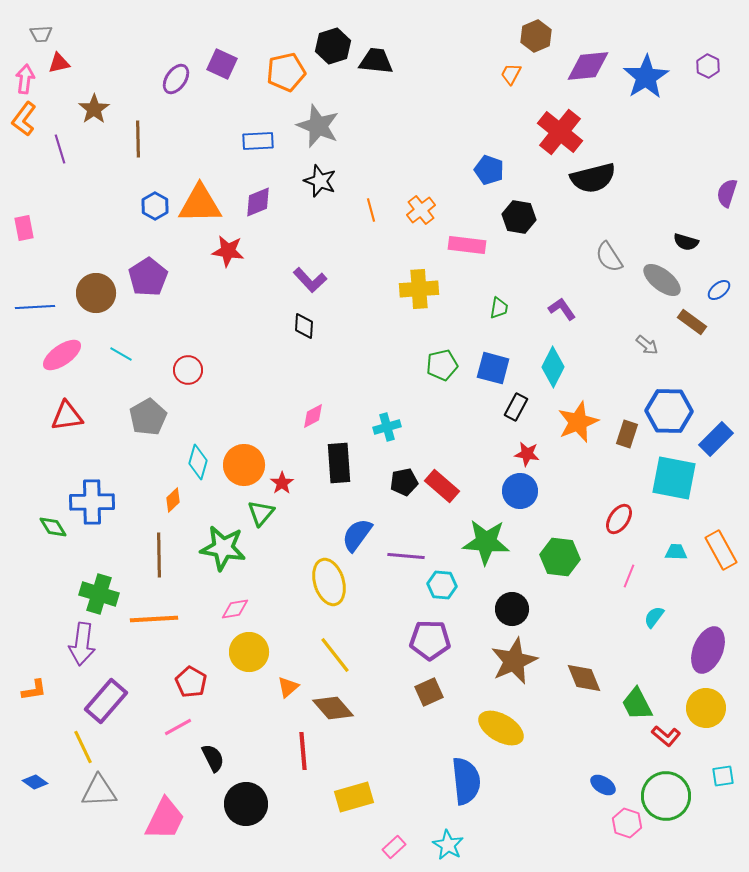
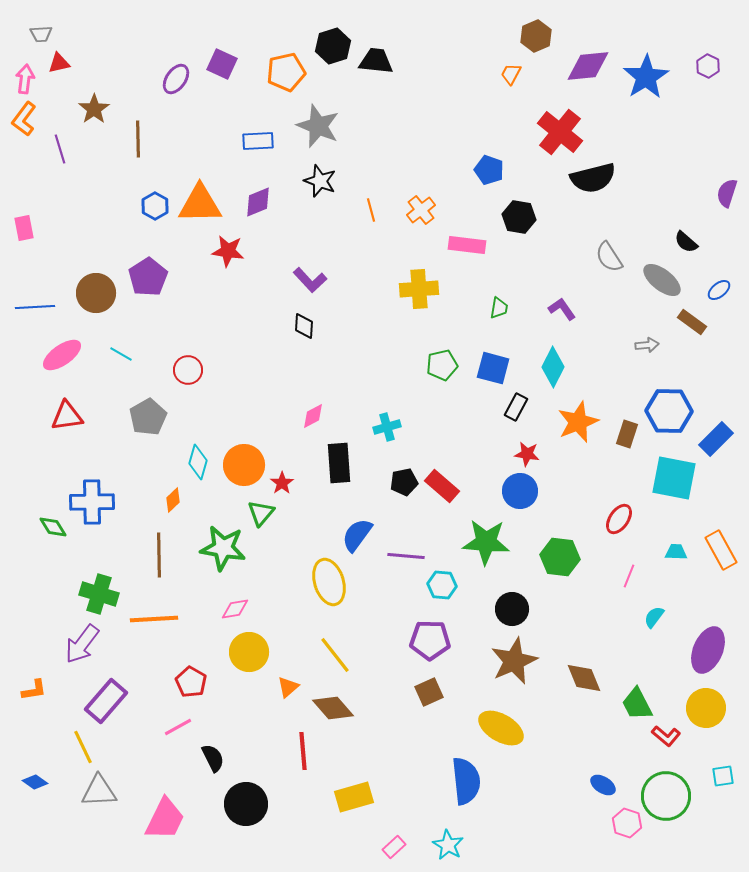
black semicircle at (686, 242): rotated 25 degrees clockwise
gray arrow at (647, 345): rotated 45 degrees counterclockwise
purple arrow at (82, 644): rotated 30 degrees clockwise
